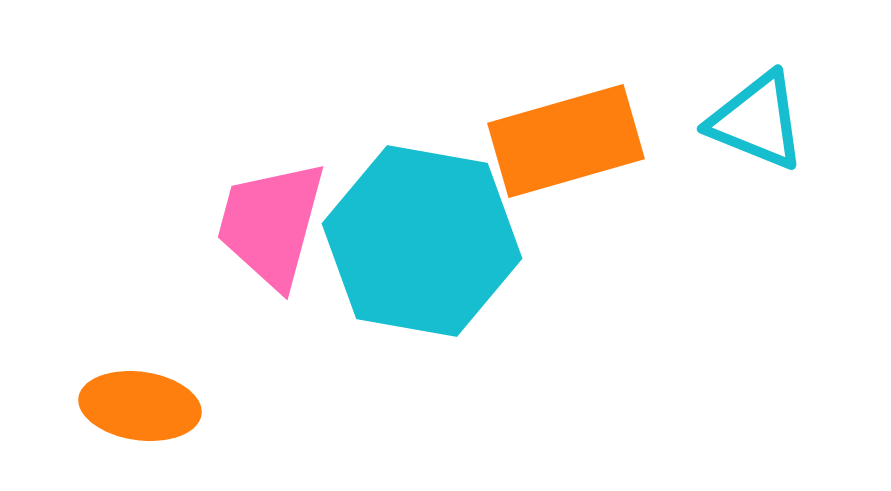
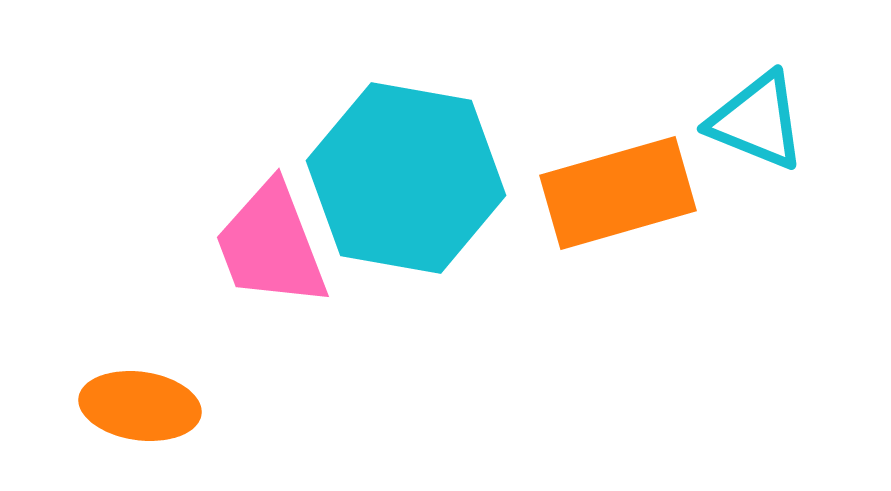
orange rectangle: moved 52 px right, 52 px down
pink trapezoid: moved 21 px down; rotated 36 degrees counterclockwise
cyan hexagon: moved 16 px left, 63 px up
